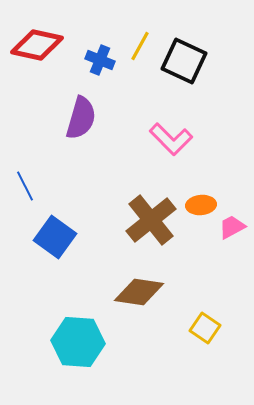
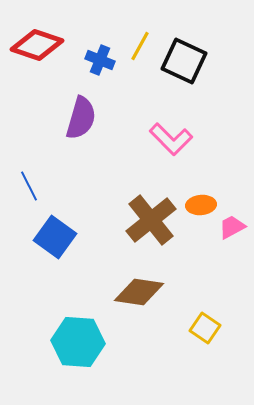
red diamond: rotated 6 degrees clockwise
blue line: moved 4 px right
